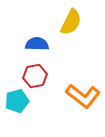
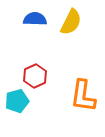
blue semicircle: moved 2 px left, 25 px up
red hexagon: rotated 15 degrees counterclockwise
orange L-shape: rotated 60 degrees clockwise
